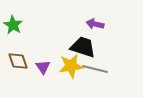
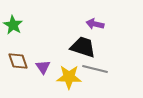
yellow star: moved 2 px left, 11 px down; rotated 10 degrees clockwise
